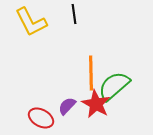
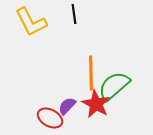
red ellipse: moved 9 px right
